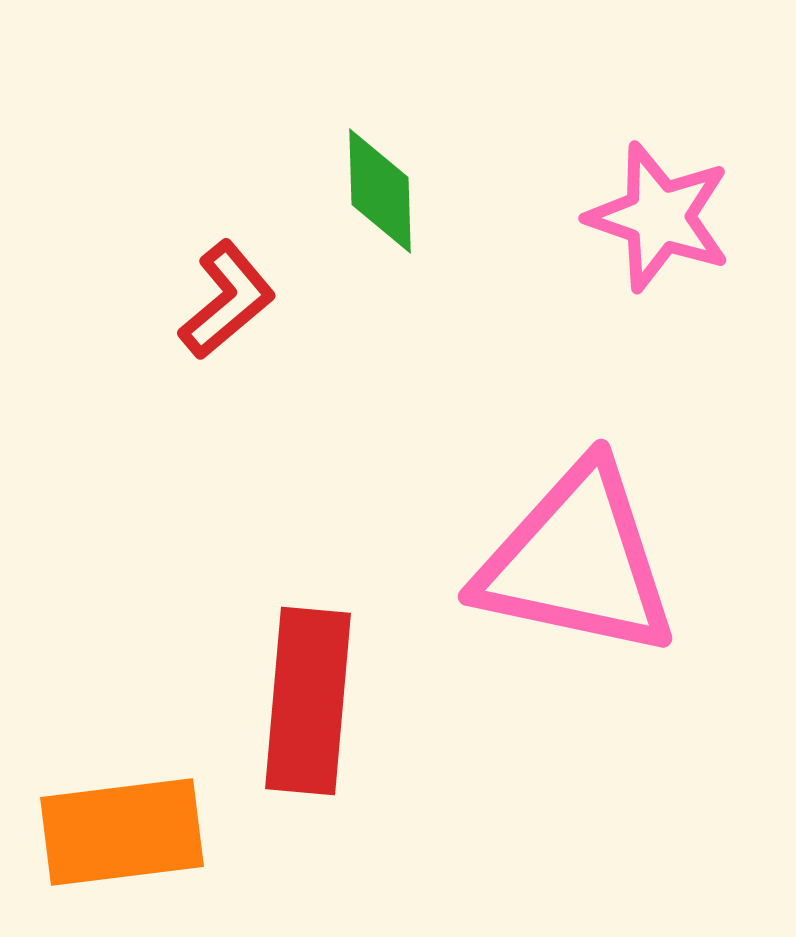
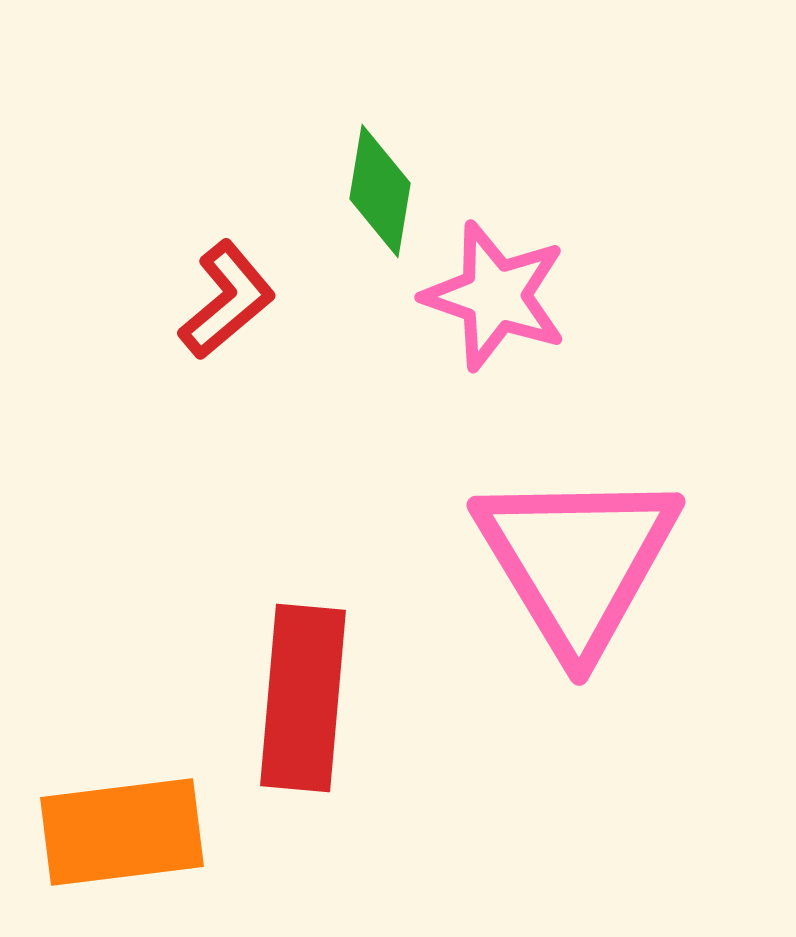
green diamond: rotated 11 degrees clockwise
pink star: moved 164 px left, 79 px down
pink triangle: rotated 47 degrees clockwise
red rectangle: moved 5 px left, 3 px up
